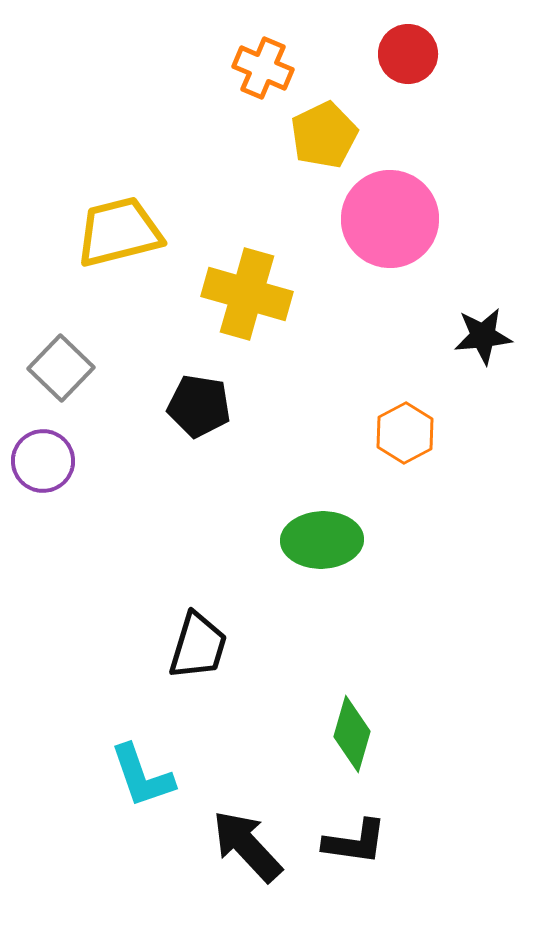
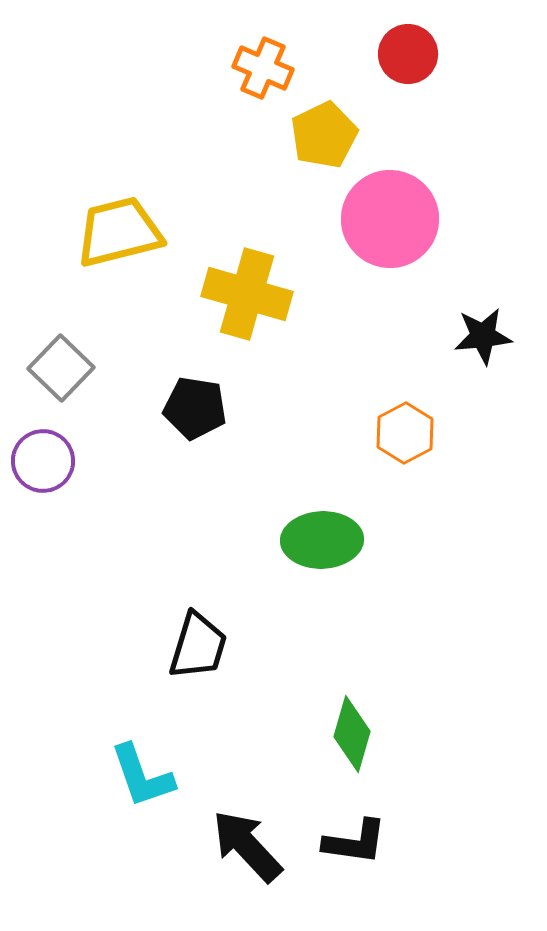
black pentagon: moved 4 px left, 2 px down
